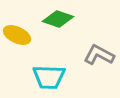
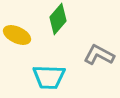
green diamond: rotated 68 degrees counterclockwise
